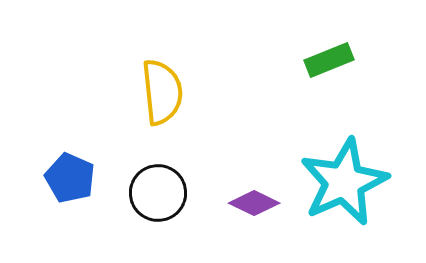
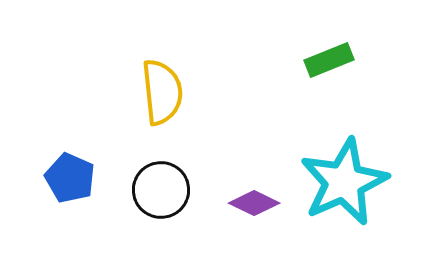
black circle: moved 3 px right, 3 px up
